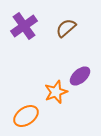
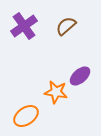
brown semicircle: moved 2 px up
orange star: rotated 30 degrees clockwise
